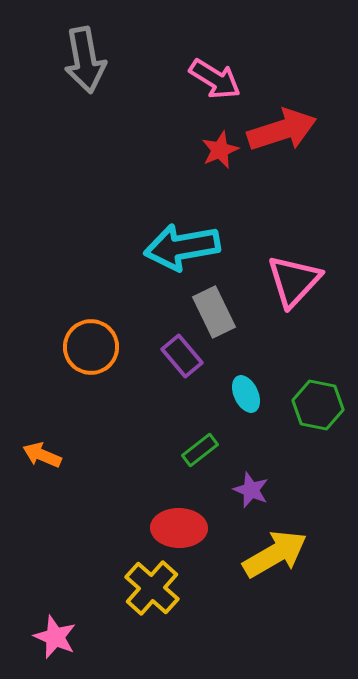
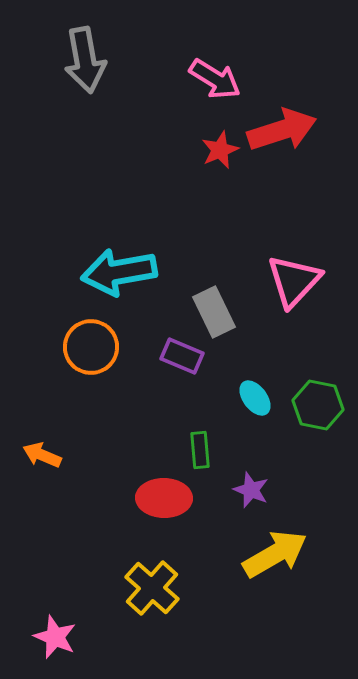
cyan arrow: moved 63 px left, 25 px down
purple rectangle: rotated 27 degrees counterclockwise
cyan ellipse: moved 9 px right, 4 px down; rotated 12 degrees counterclockwise
green rectangle: rotated 57 degrees counterclockwise
red ellipse: moved 15 px left, 30 px up
